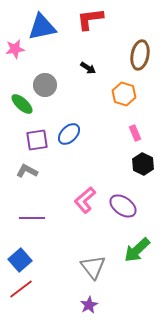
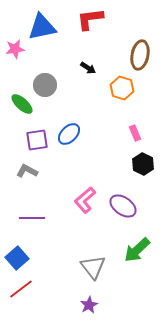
orange hexagon: moved 2 px left, 6 px up
blue square: moved 3 px left, 2 px up
